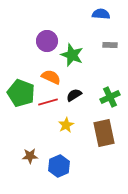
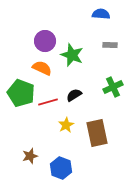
purple circle: moved 2 px left
orange semicircle: moved 9 px left, 9 px up
green cross: moved 3 px right, 10 px up
brown rectangle: moved 7 px left
brown star: rotated 14 degrees counterclockwise
blue hexagon: moved 2 px right, 2 px down; rotated 15 degrees counterclockwise
